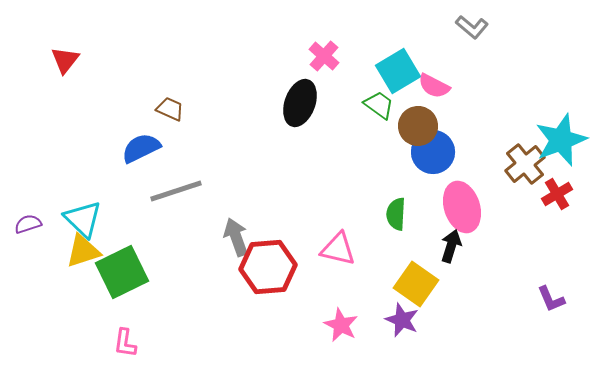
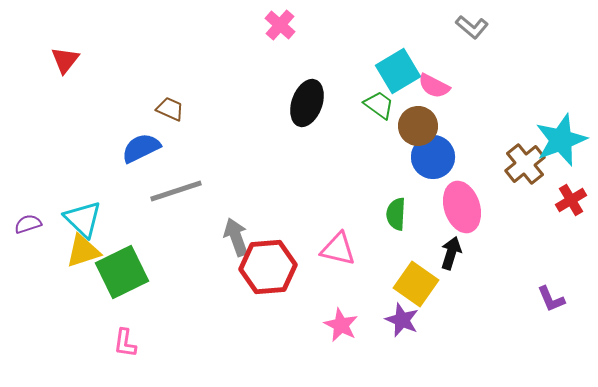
pink cross: moved 44 px left, 31 px up
black ellipse: moved 7 px right
blue circle: moved 5 px down
red cross: moved 14 px right, 6 px down
black arrow: moved 7 px down
